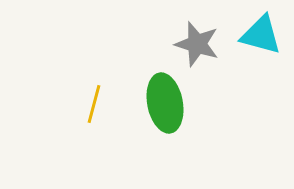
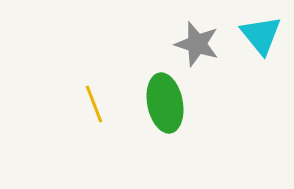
cyan triangle: rotated 36 degrees clockwise
yellow line: rotated 36 degrees counterclockwise
